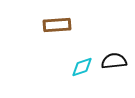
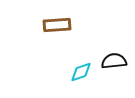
cyan diamond: moved 1 px left, 5 px down
